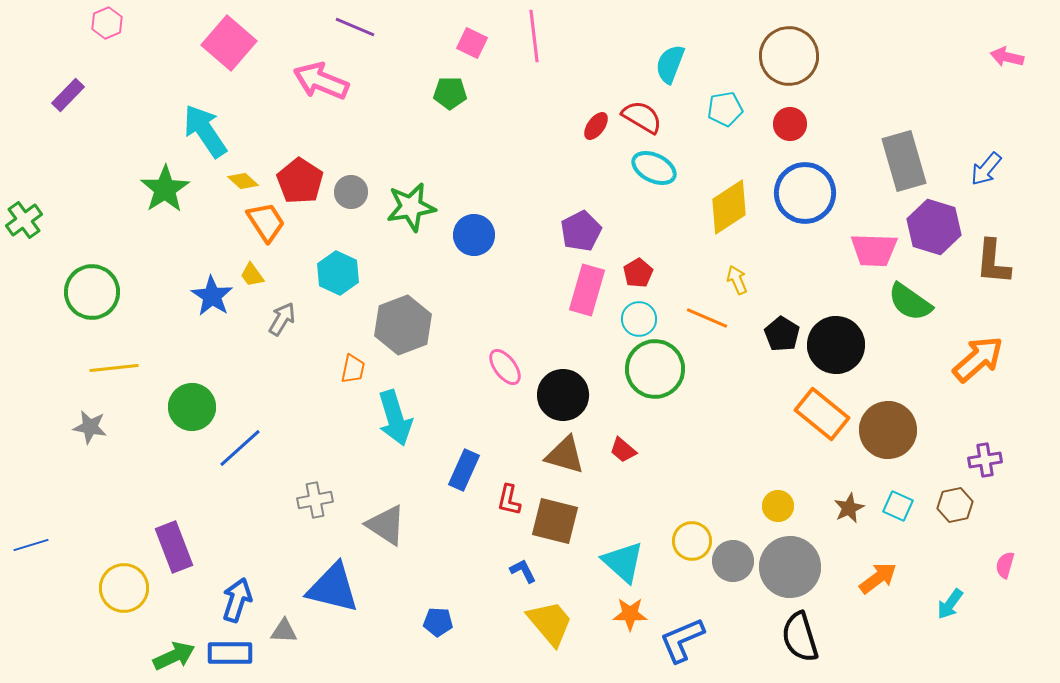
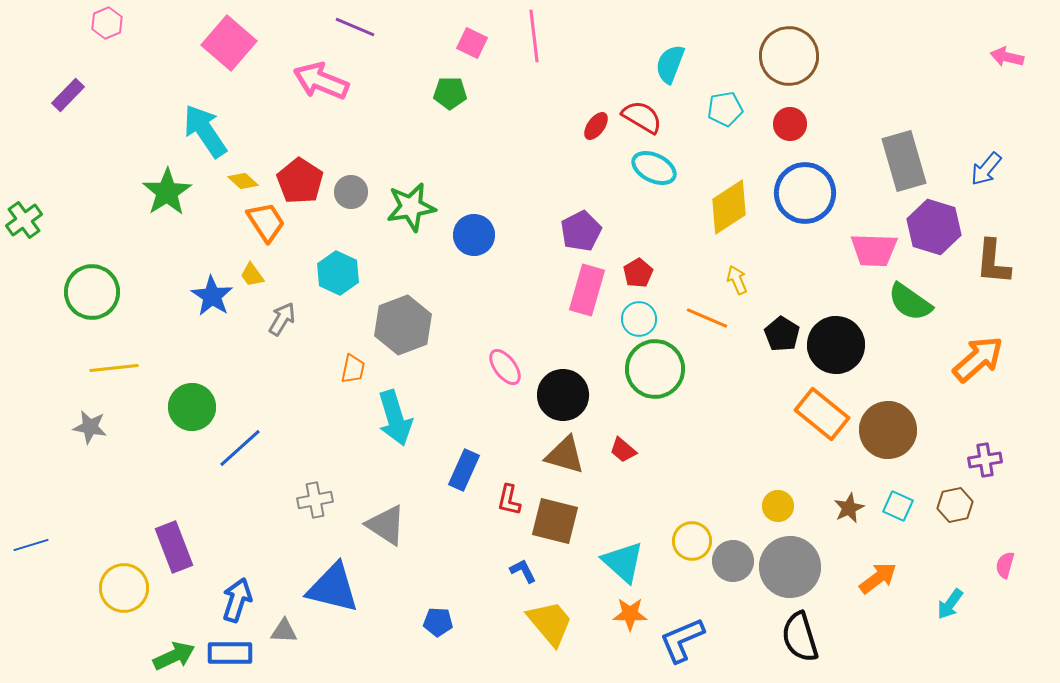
green star at (165, 189): moved 2 px right, 3 px down
